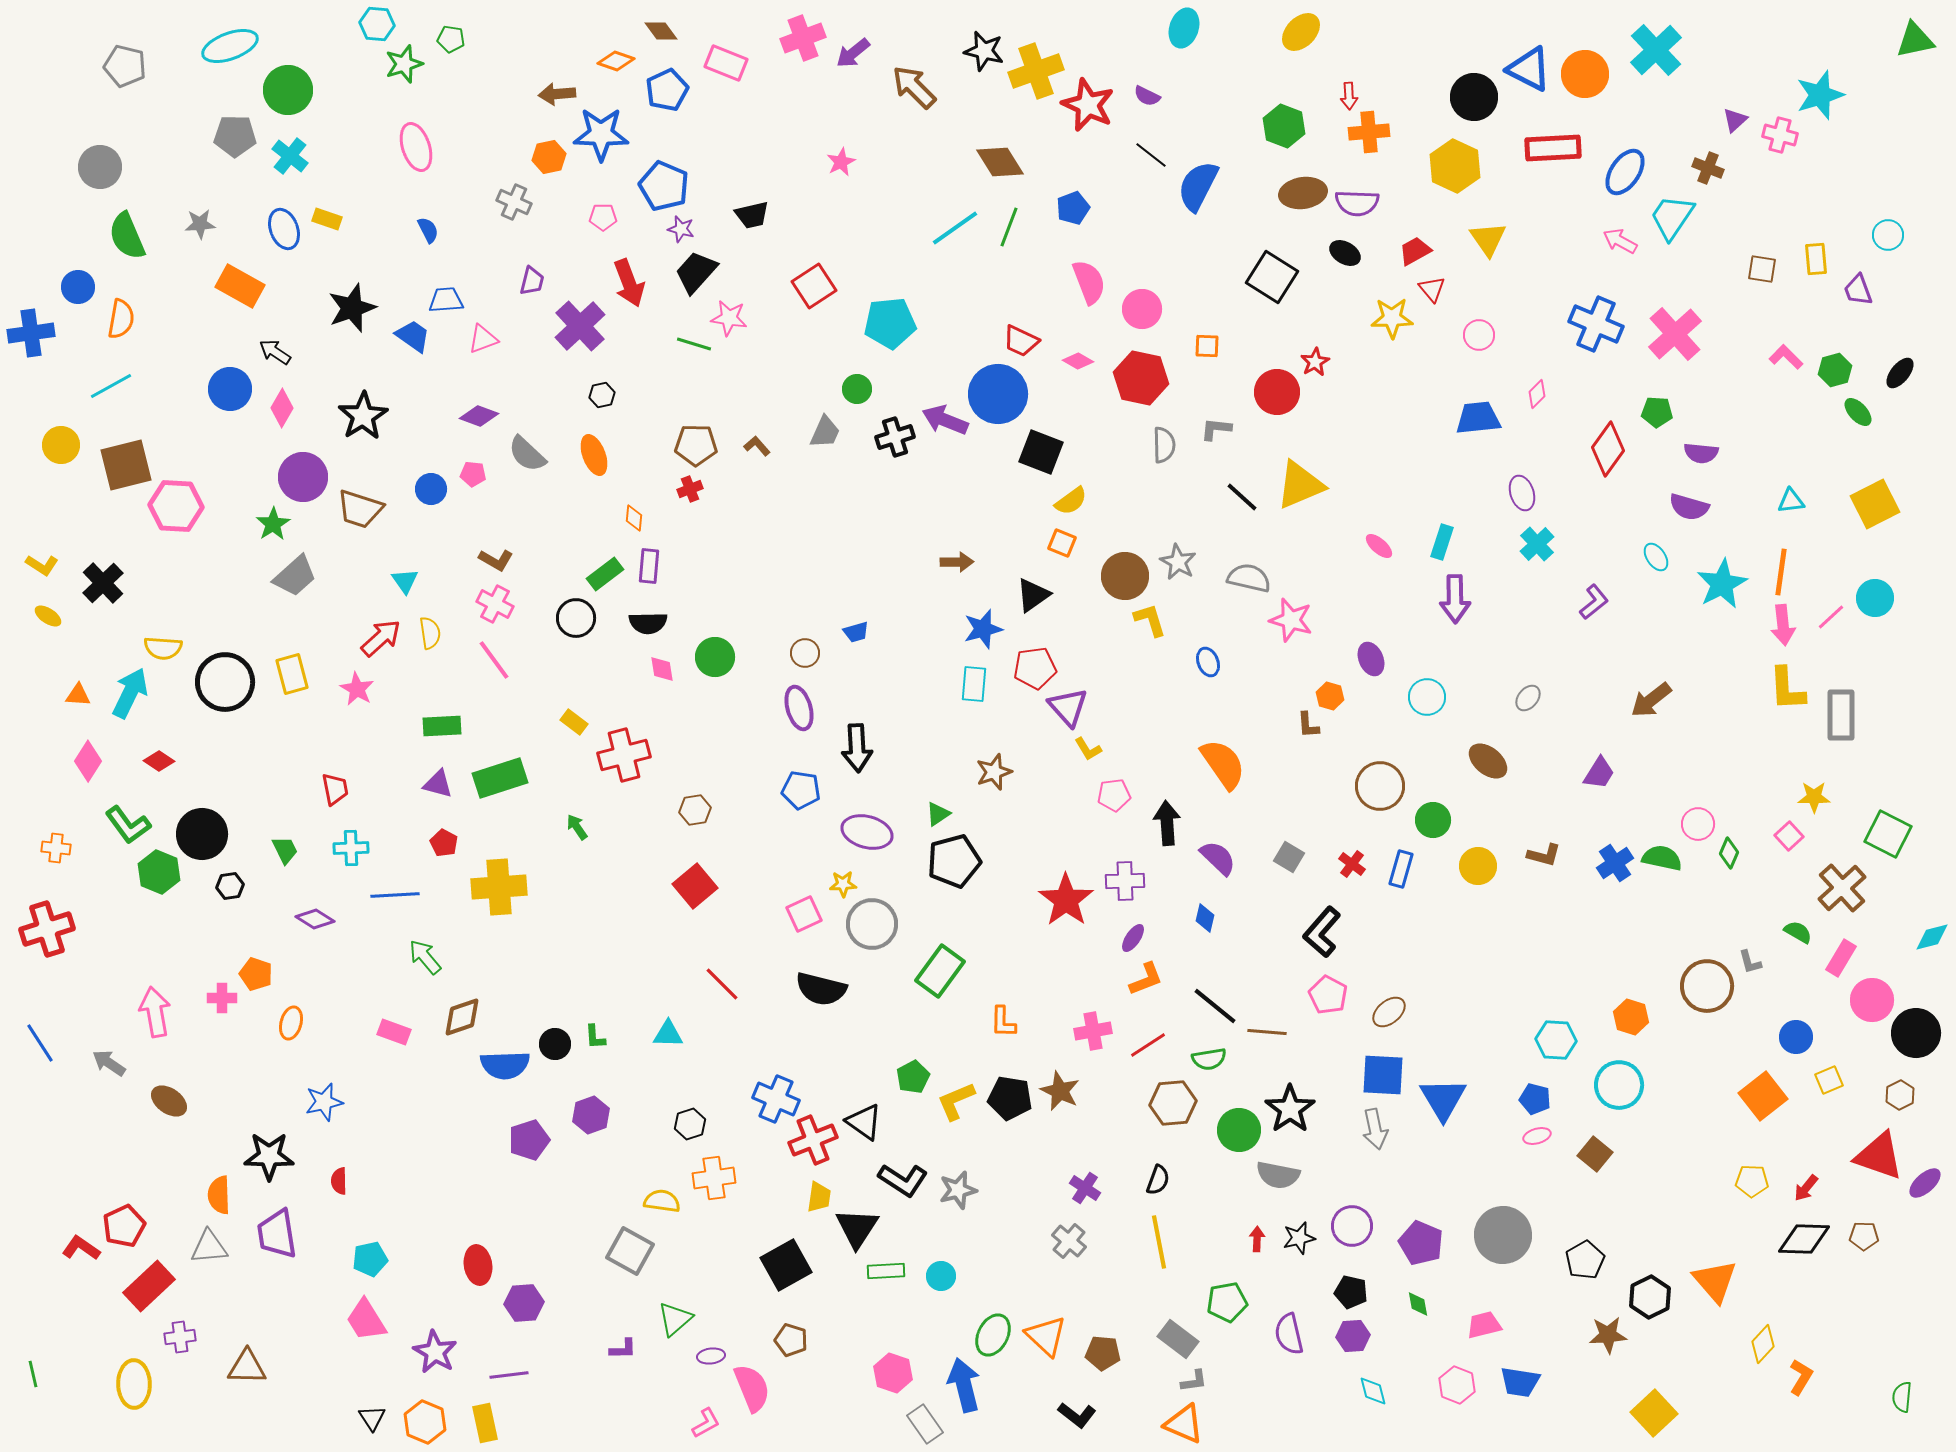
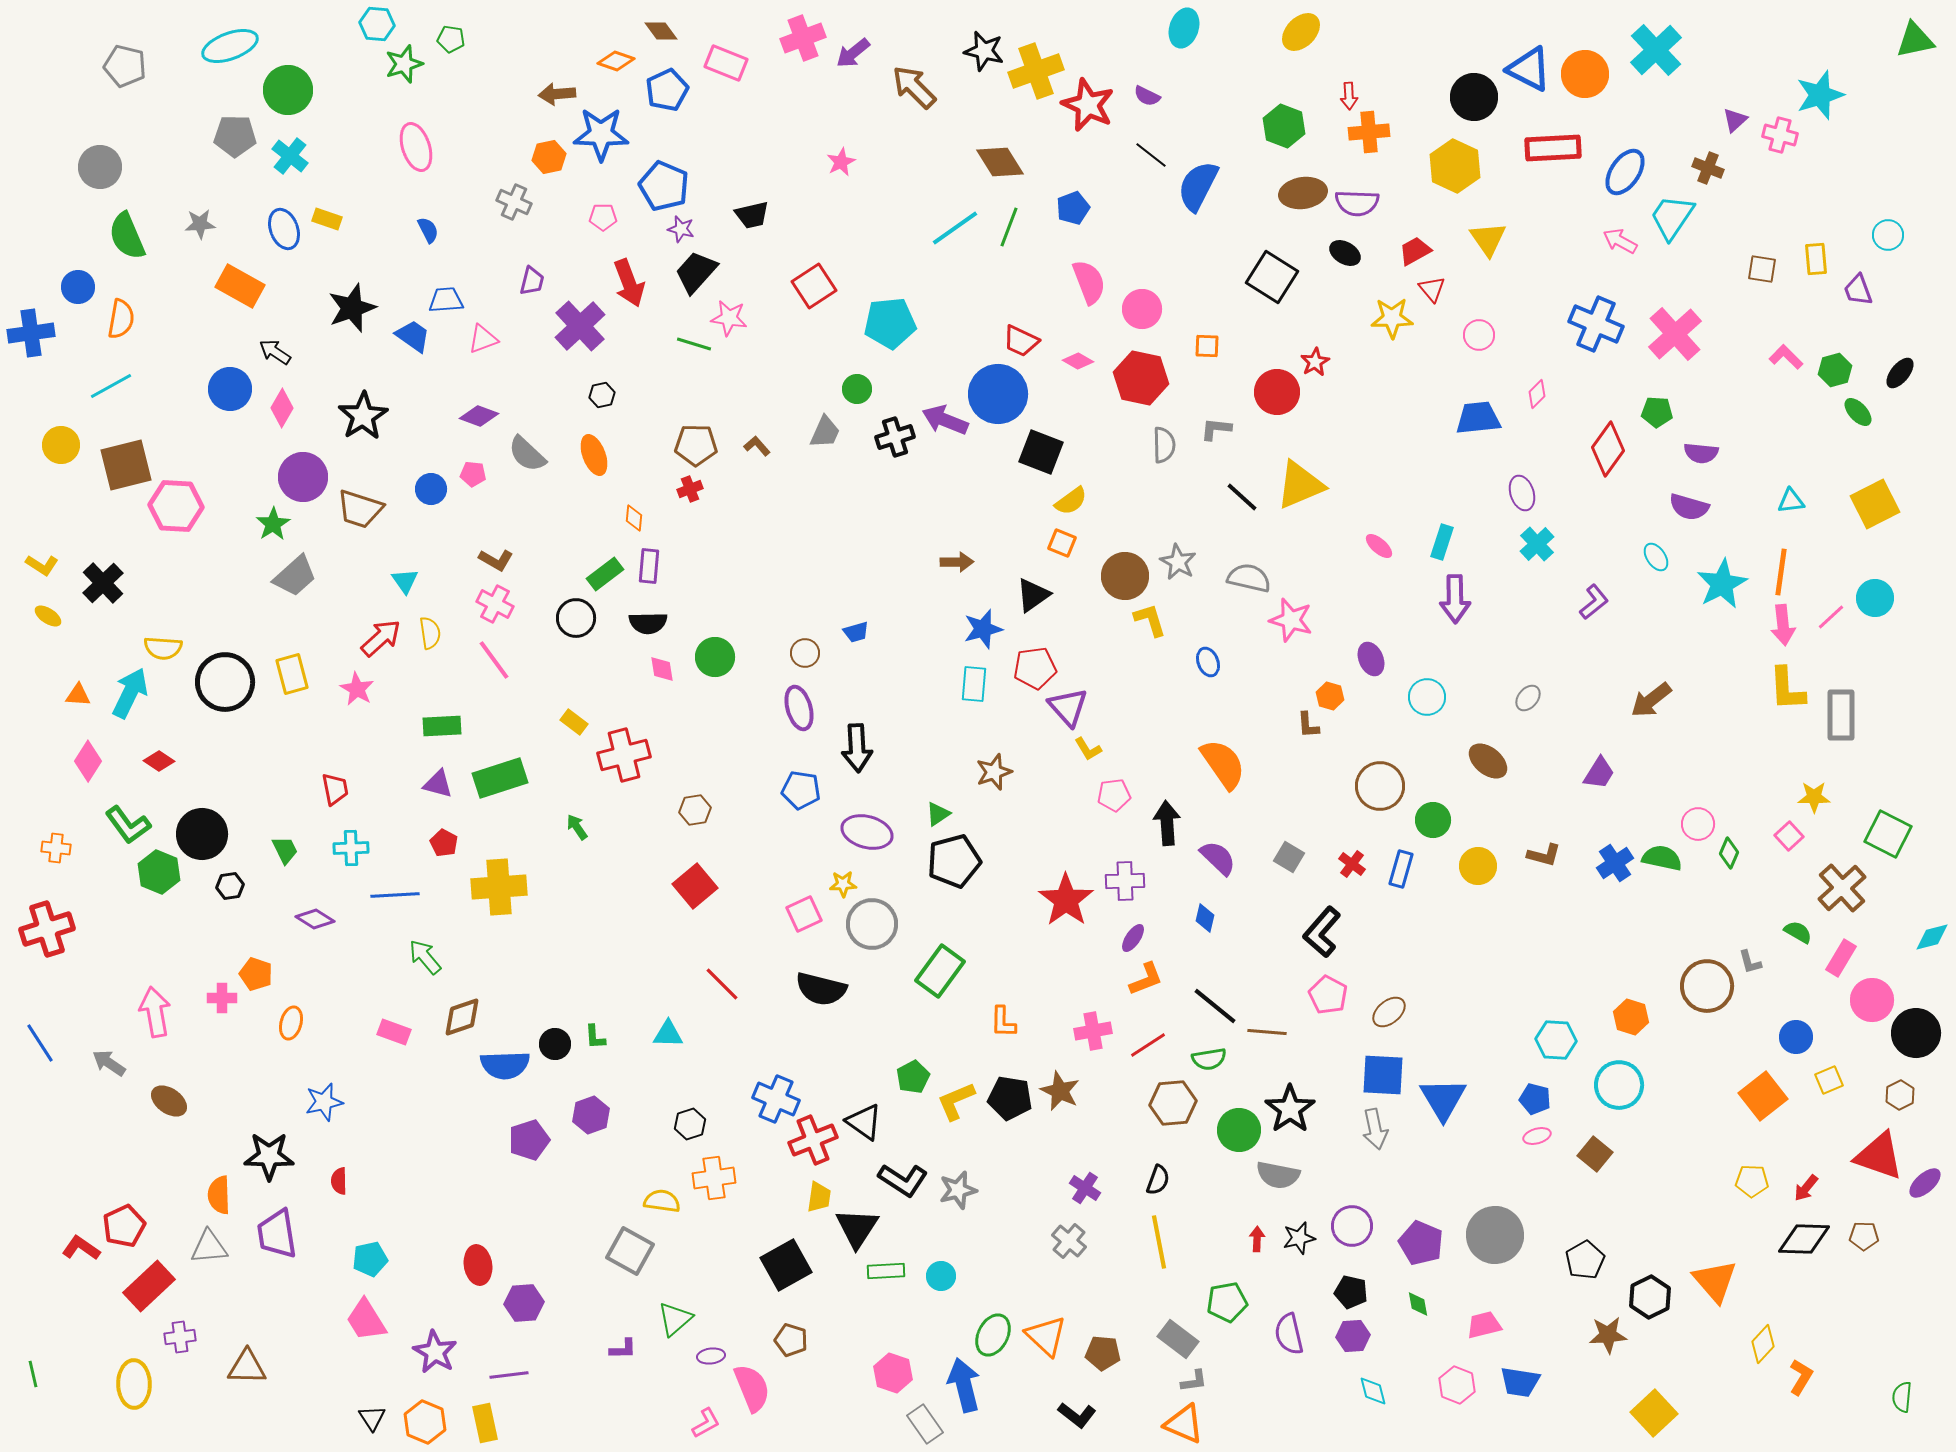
gray circle at (1503, 1235): moved 8 px left
